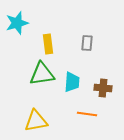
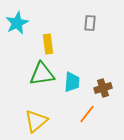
cyan star: rotated 10 degrees counterclockwise
gray rectangle: moved 3 px right, 20 px up
brown cross: rotated 24 degrees counterclockwise
orange line: rotated 60 degrees counterclockwise
yellow triangle: rotated 30 degrees counterclockwise
